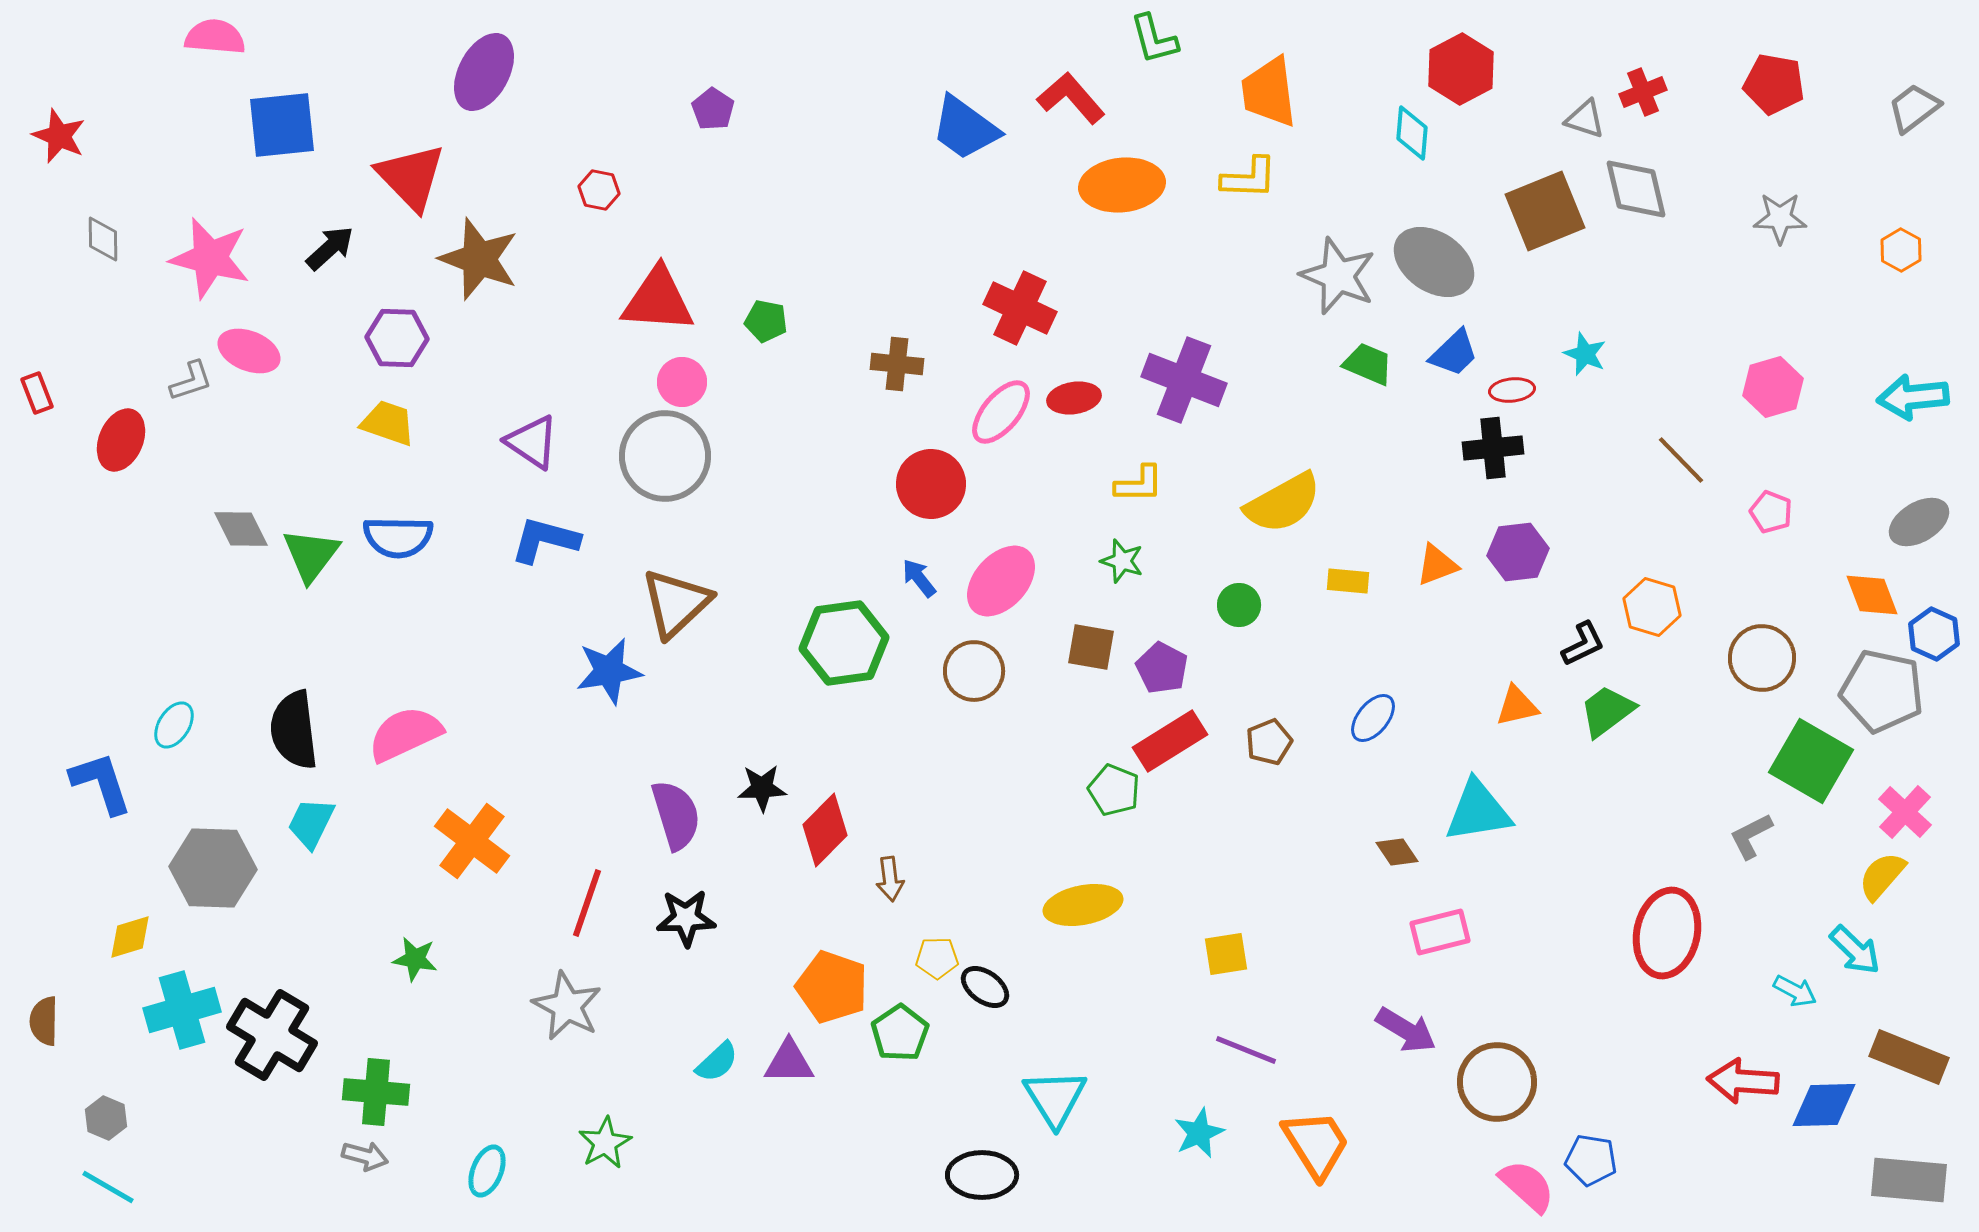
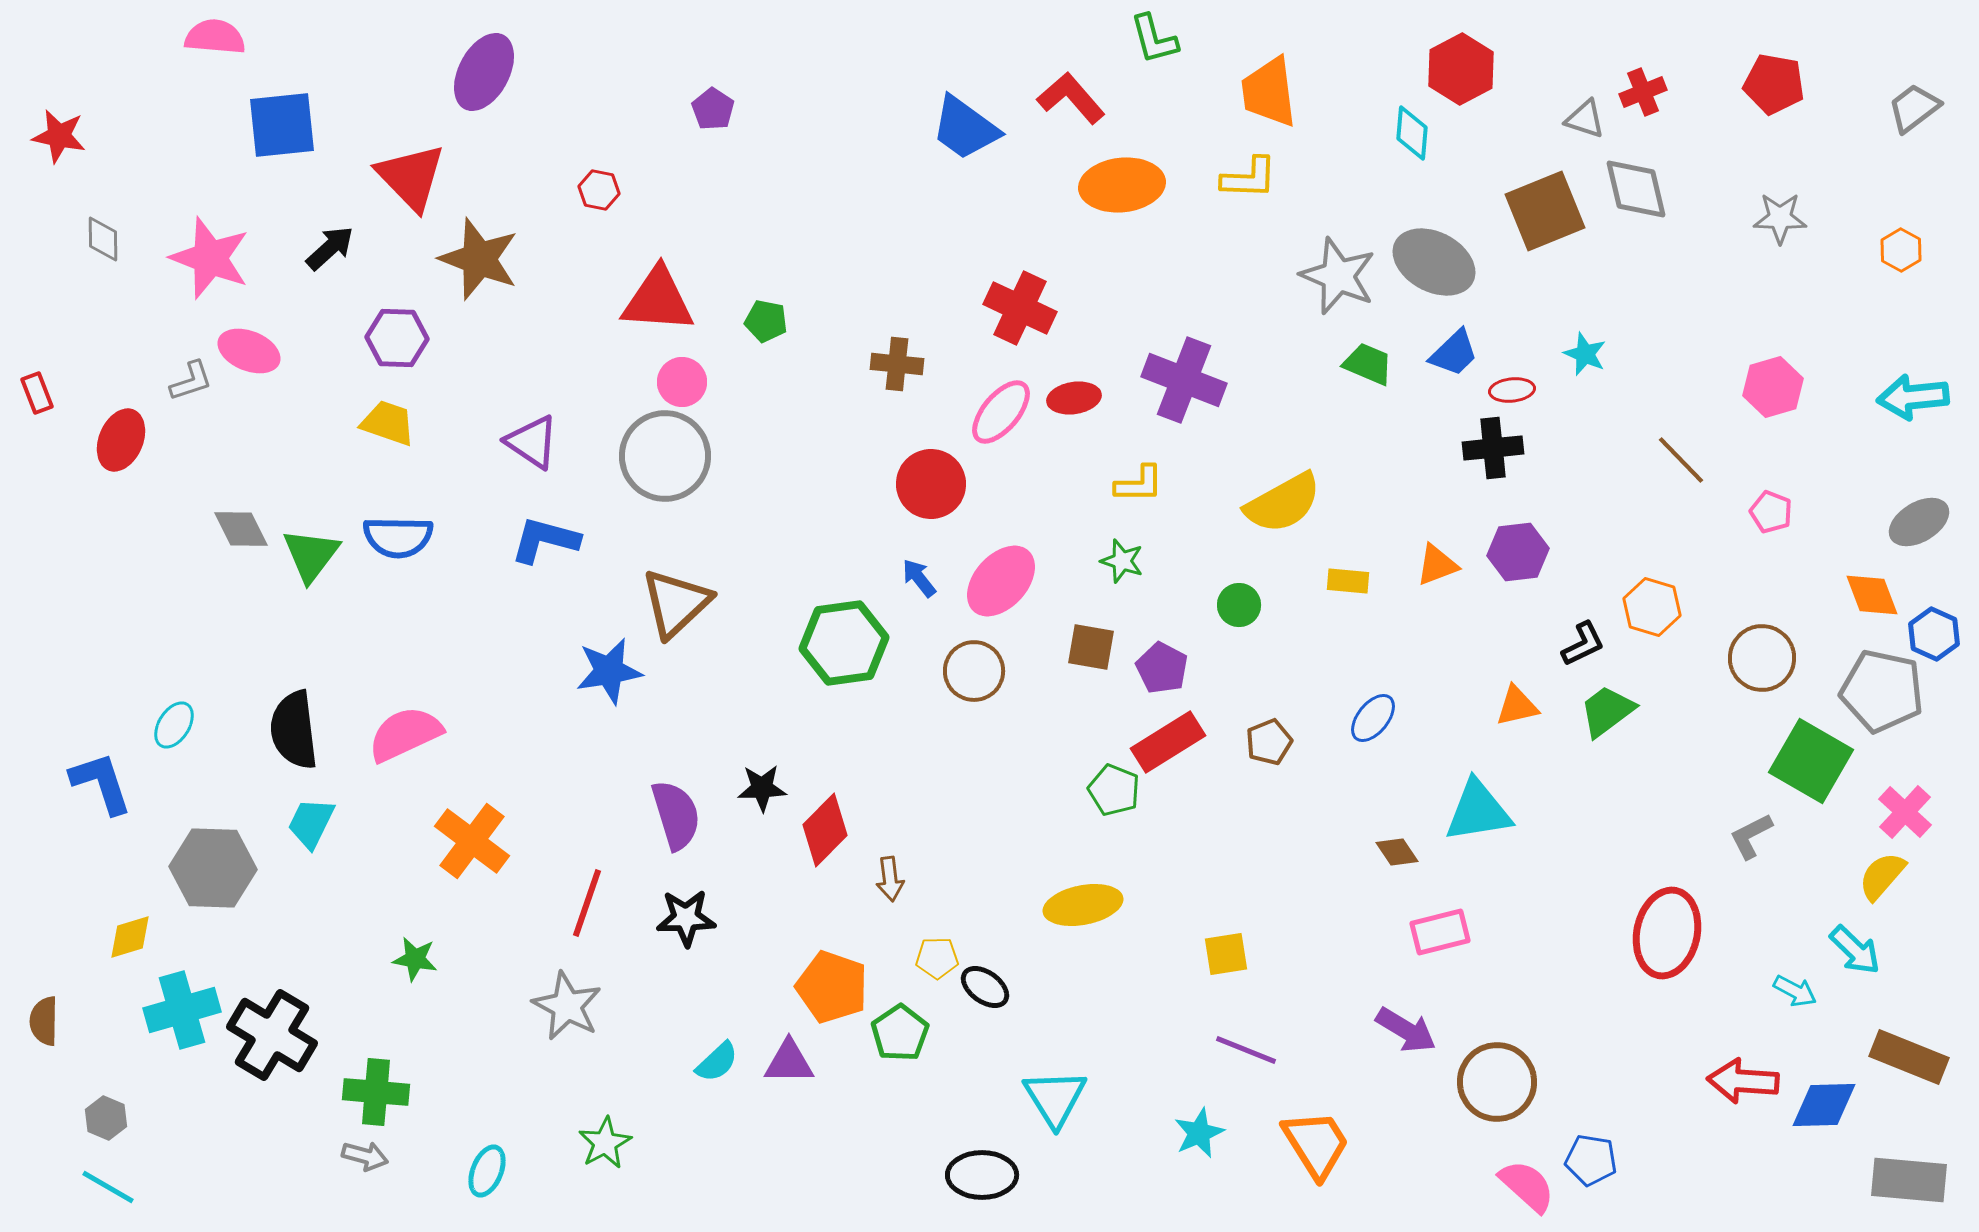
red star at (59, 136): rotated 12 degrees counterclockwise
pink star at (210, 258): rotated 6 degrees clockwise
gray ellipse at (1434, 262): rotated 6 degrees counterclockwise
red rectangle at (1170, 741): moved 2 px left, 1 px down
